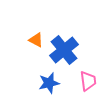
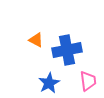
blue cross: moved 3 px right; rotated 28 degrees clockwise
blue star: rotated 15 degrees counterclockwise
